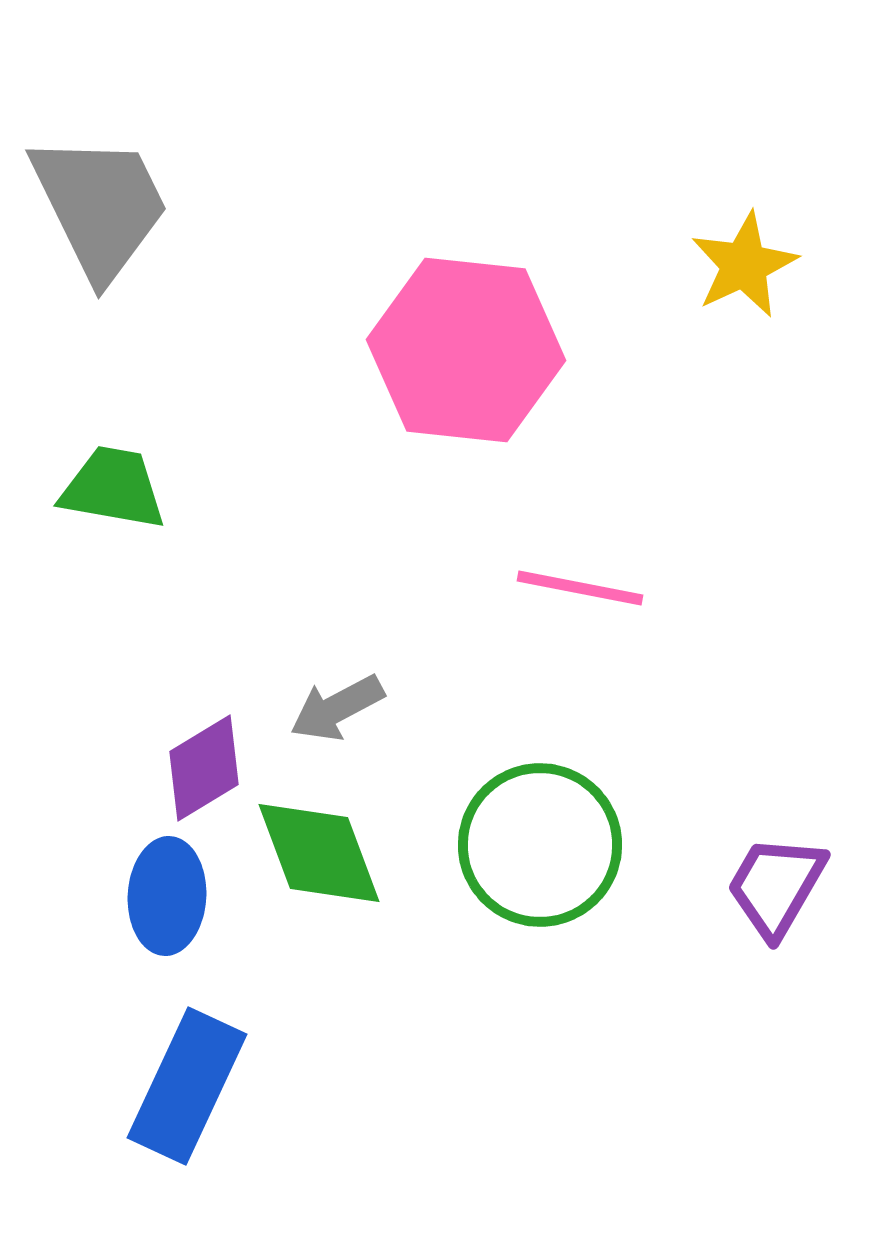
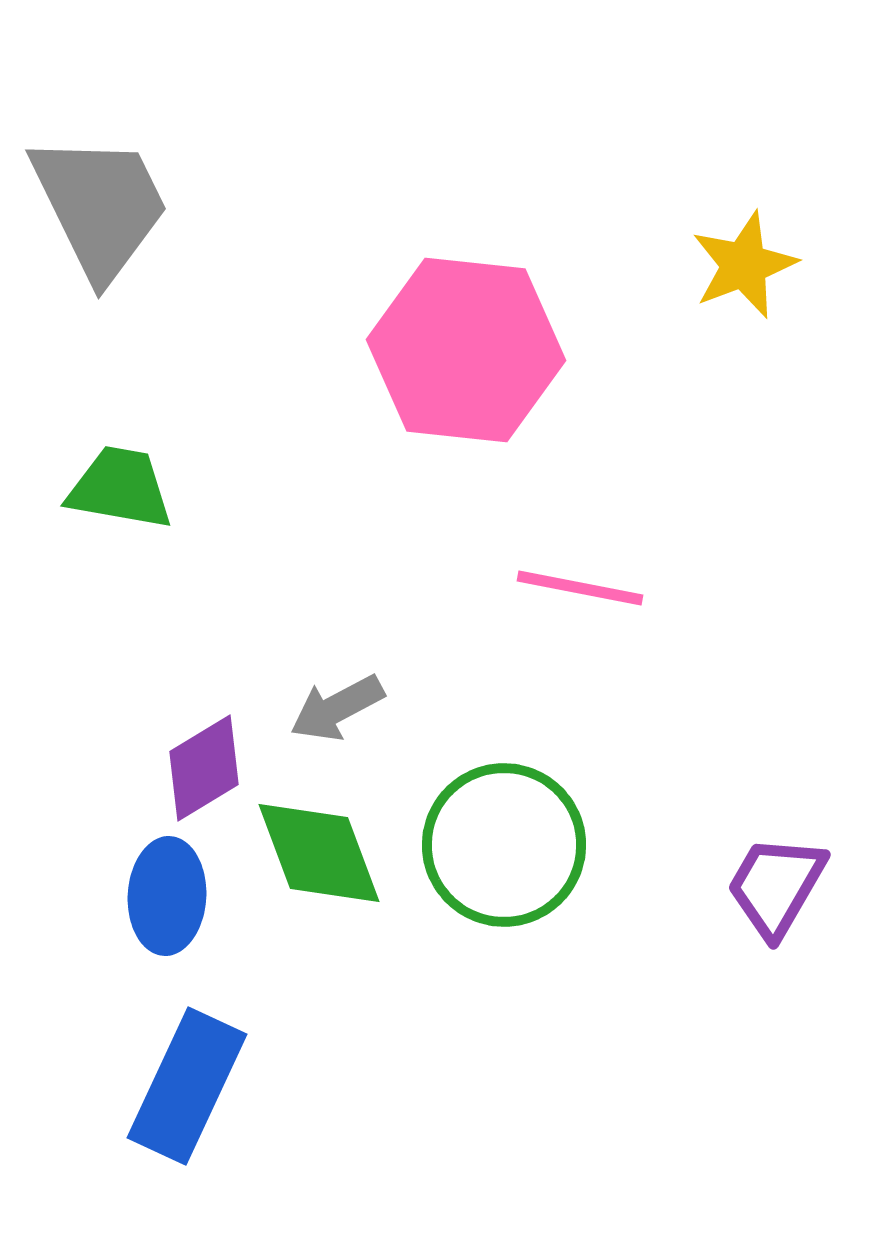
yellow star: rotated 4 degrees clockwise
green trapezoid: moved 7 px right
green circle: moved 36 px left
